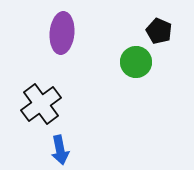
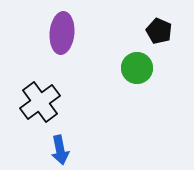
green circle: moved 1 px right, 6 px down
black cross: moved 1 px left, 2 px up
